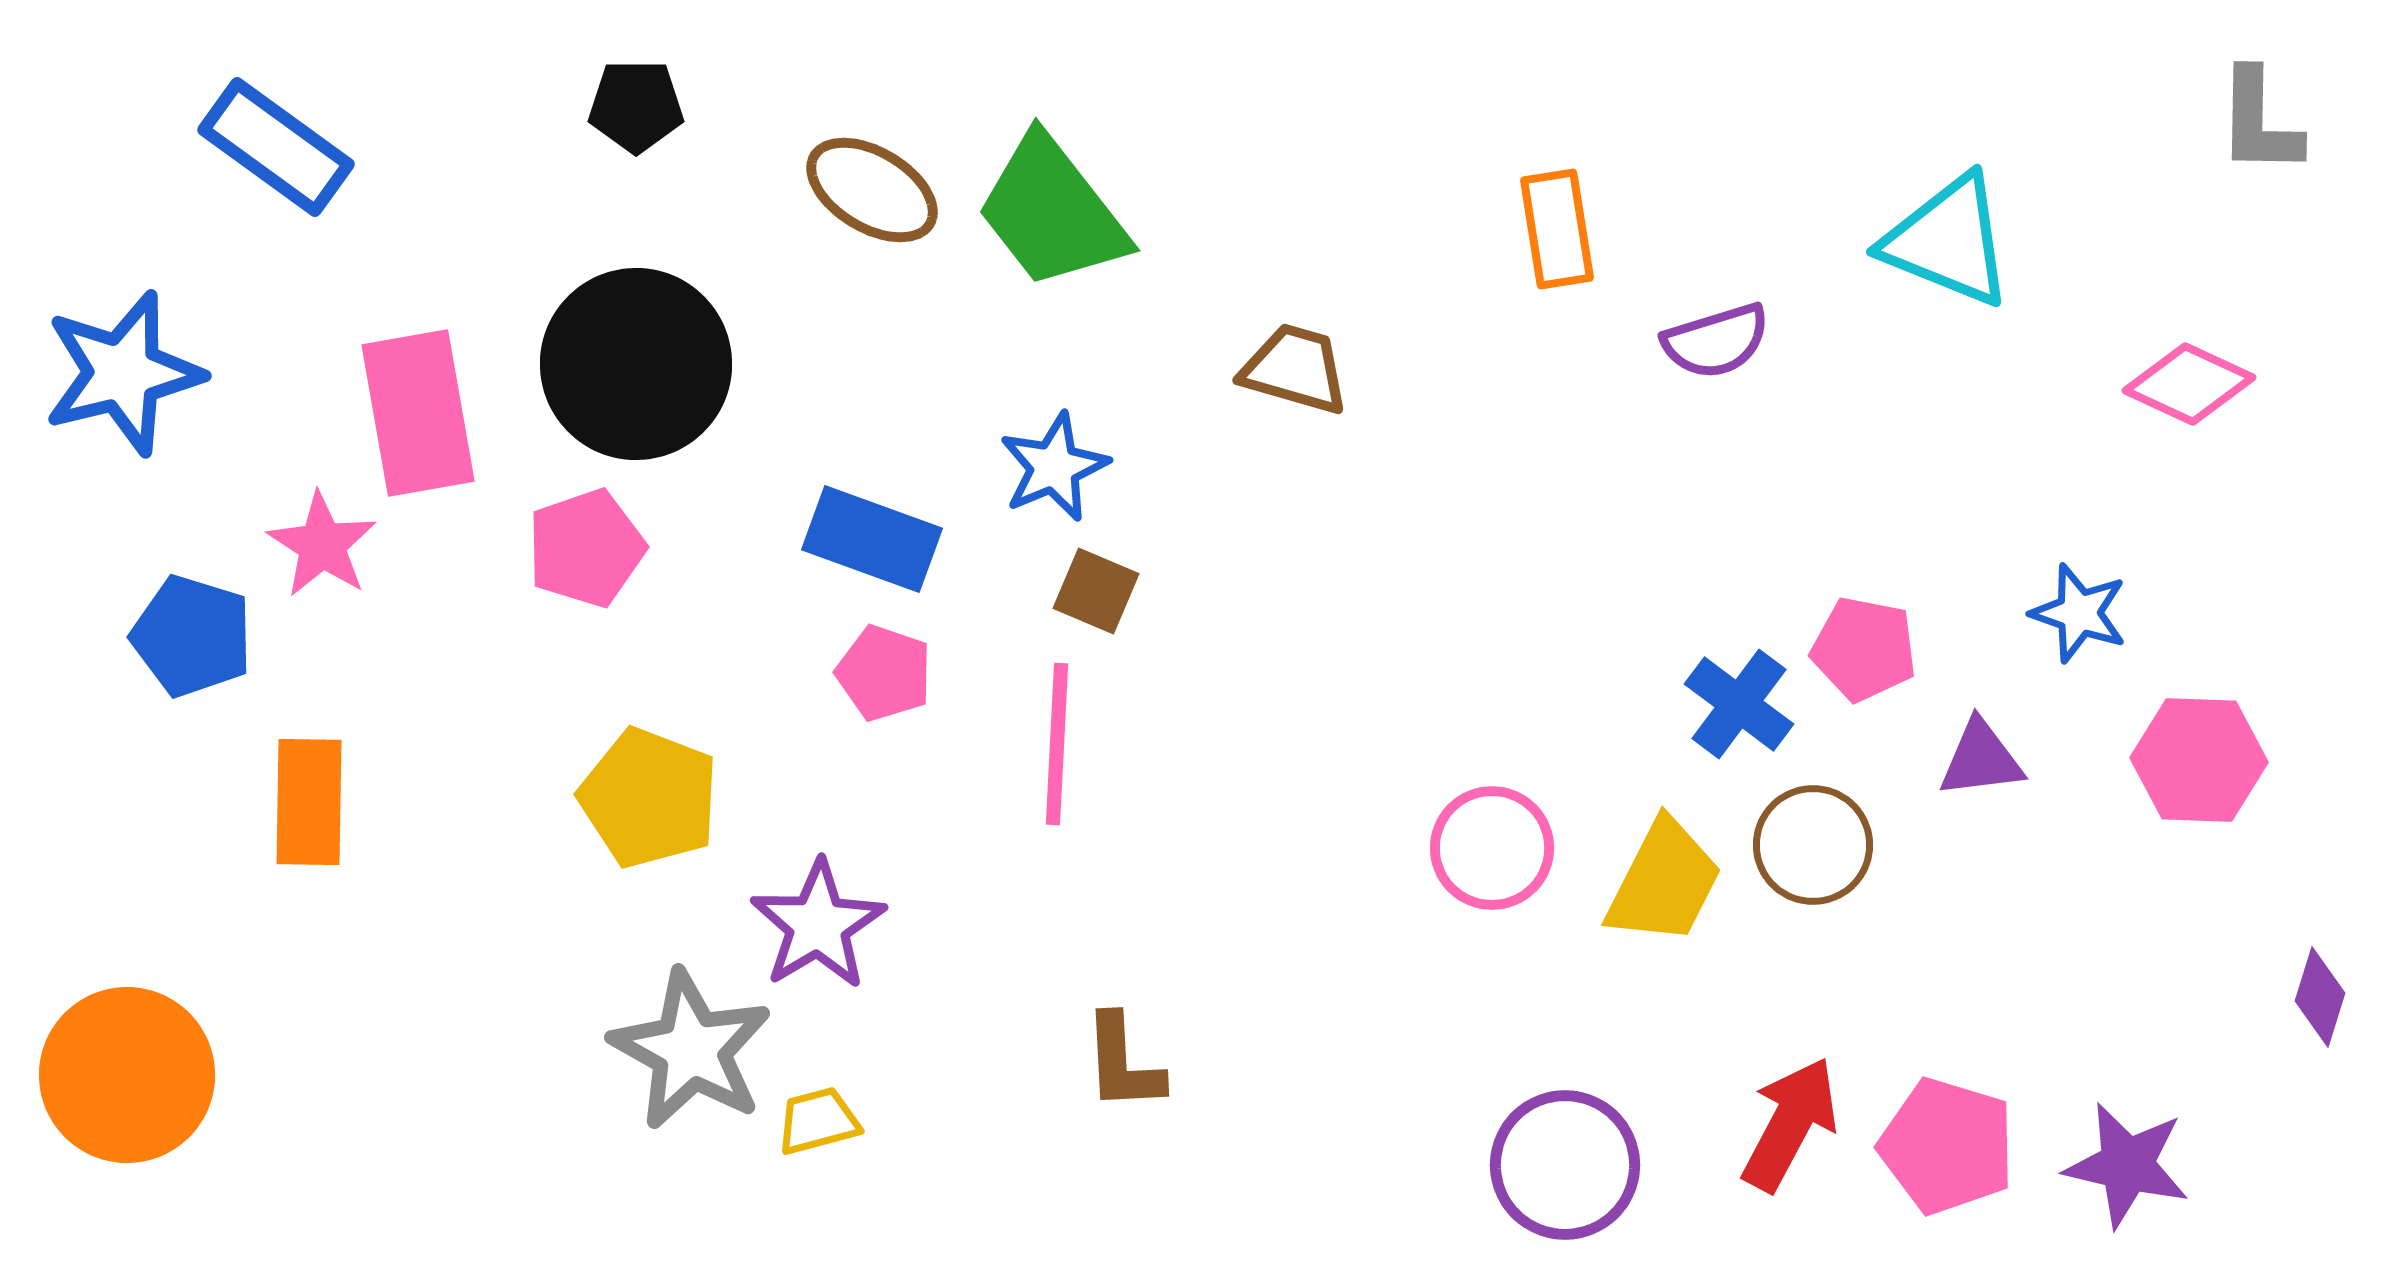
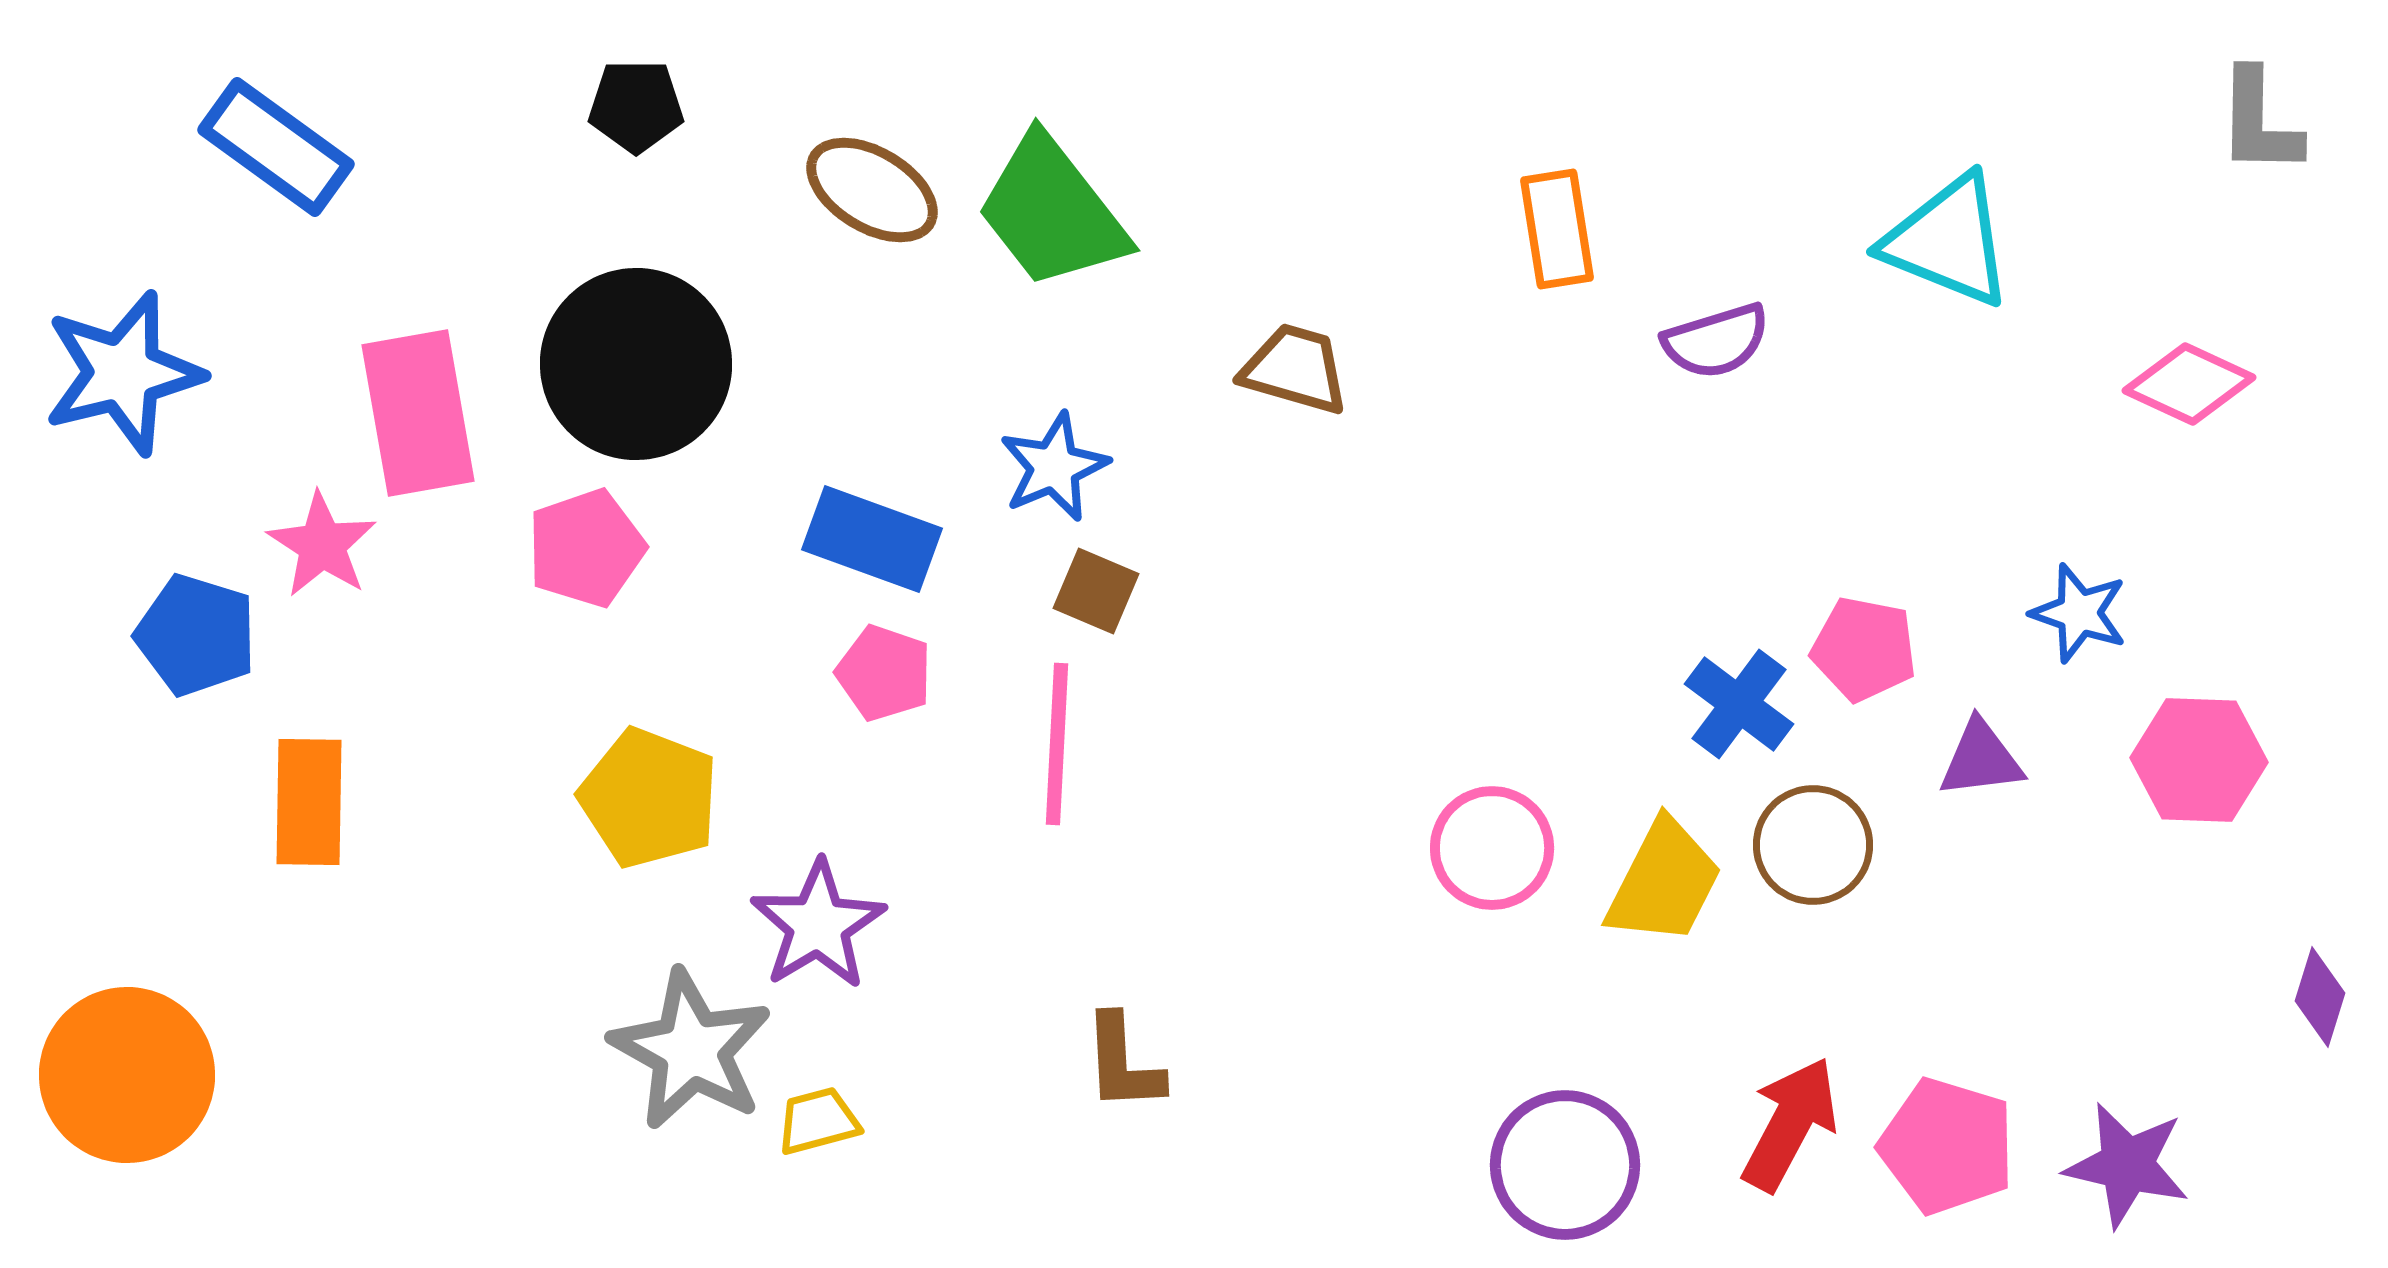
blue pentagon at (192, 636): moved 4 px right, 1 px up
